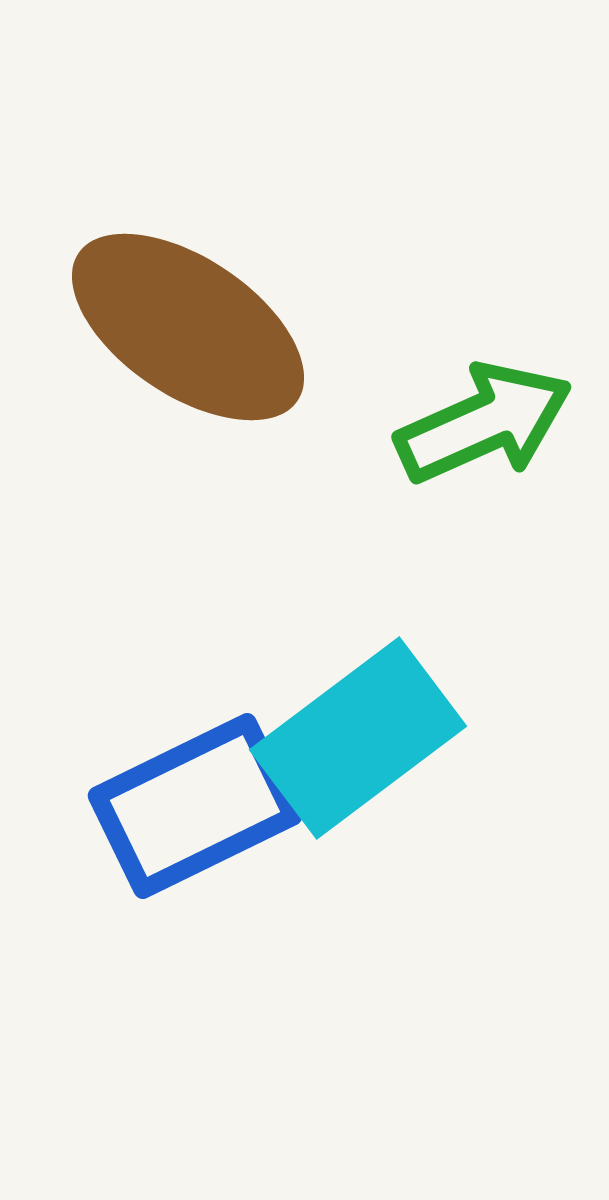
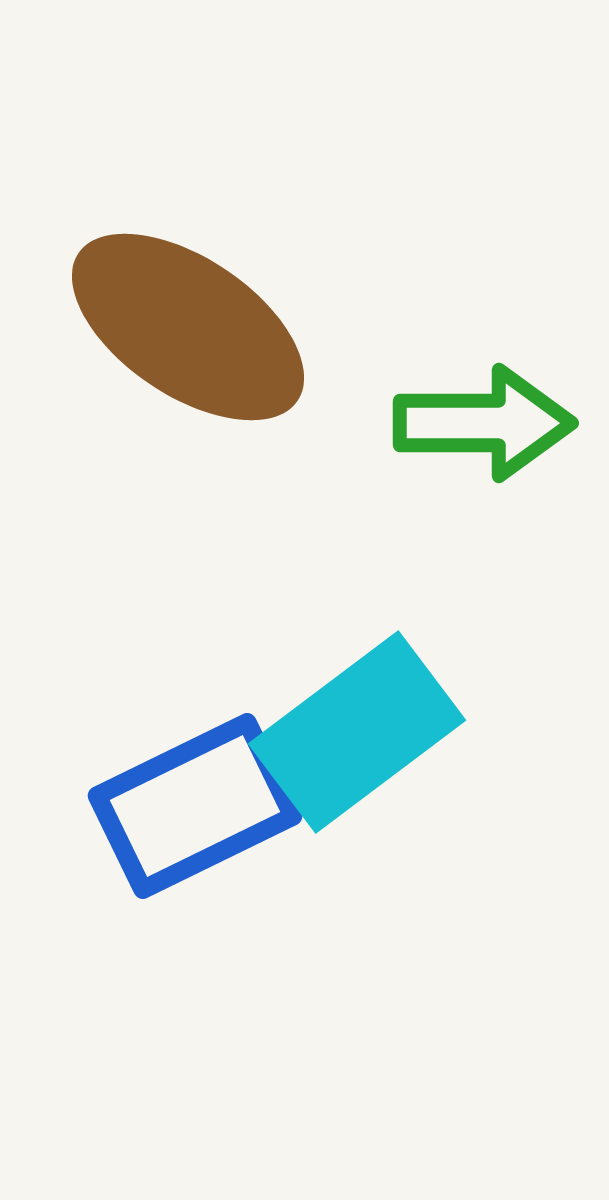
green arrow: rotated 24 degrees clockwise
cyan rectangle: moved 1 px left, 6 px up
